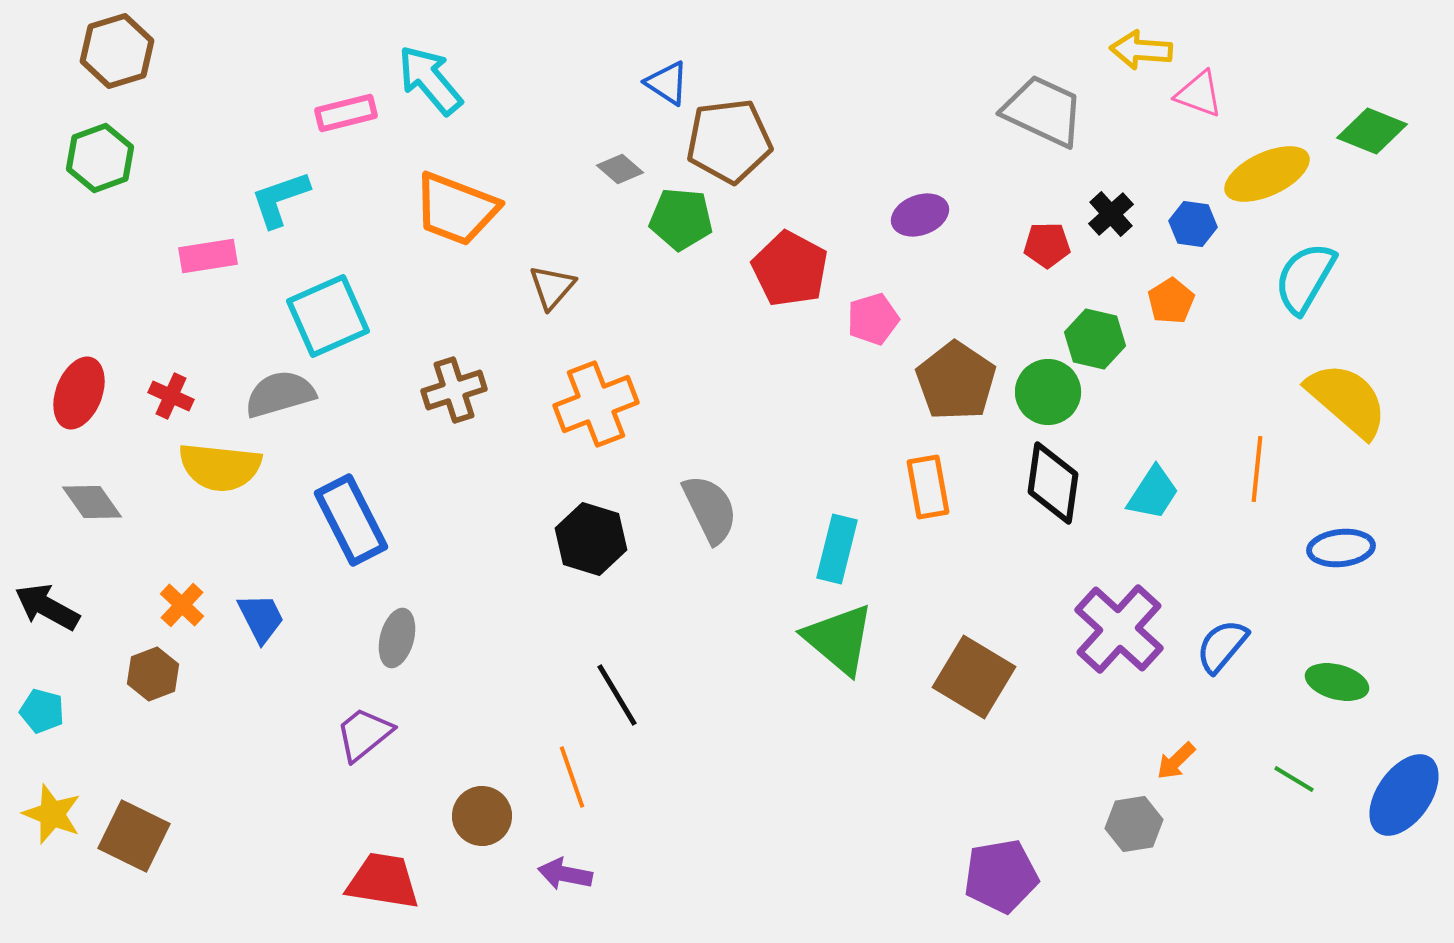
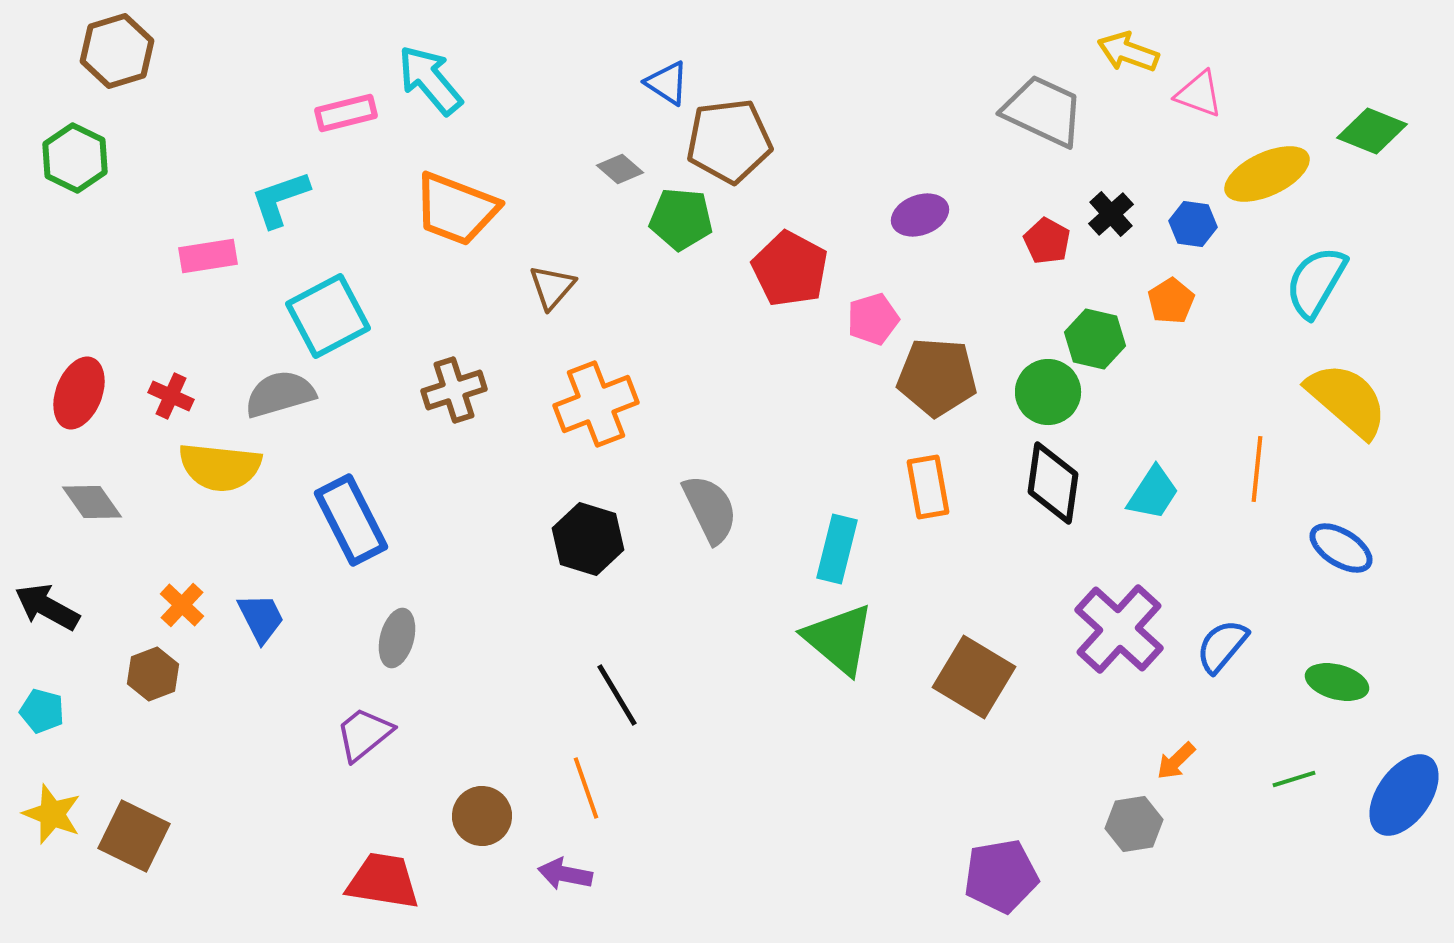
yellow arrow at (1141, 50): moved 13 px left, 2 px down; rotated 16 degrees clockwise
green hexagon at (100, 158): moved 25 px left; rotated 14 degrees counterclockwise
red pentagon at (1047, 245): moved 4 px up; rotated 30 degrees clockwise
cyan semicircle at (1305, 278): moved 11 px right, 4 px down
cyan square at (328, 316): rotated 4 degrees counterclockwise
brown pentagon at (956, 381): moved 19 px left, 4 px up; rotated 30 degrees counterclockwise
black hexagon at (591, 539): moved 3 px left
blue ellipse at (1341, 548): rotated 38 degrees clockwise
orange line at (572, 777): moved 14 px right, 11 px down
green line at (1294, 779): rotated 48 degrees counterclockwise
